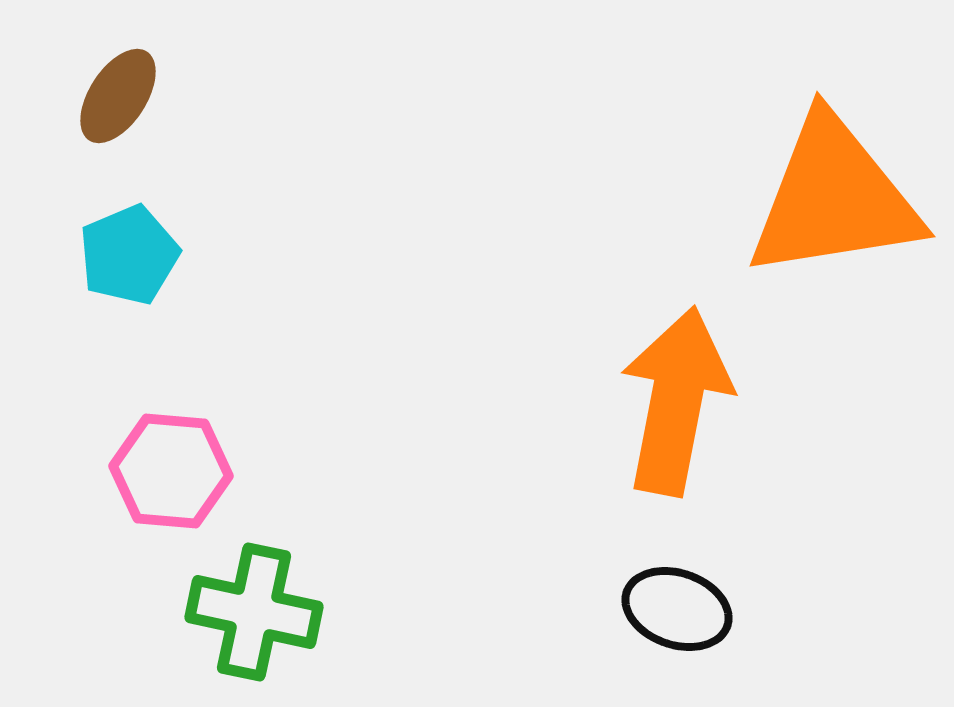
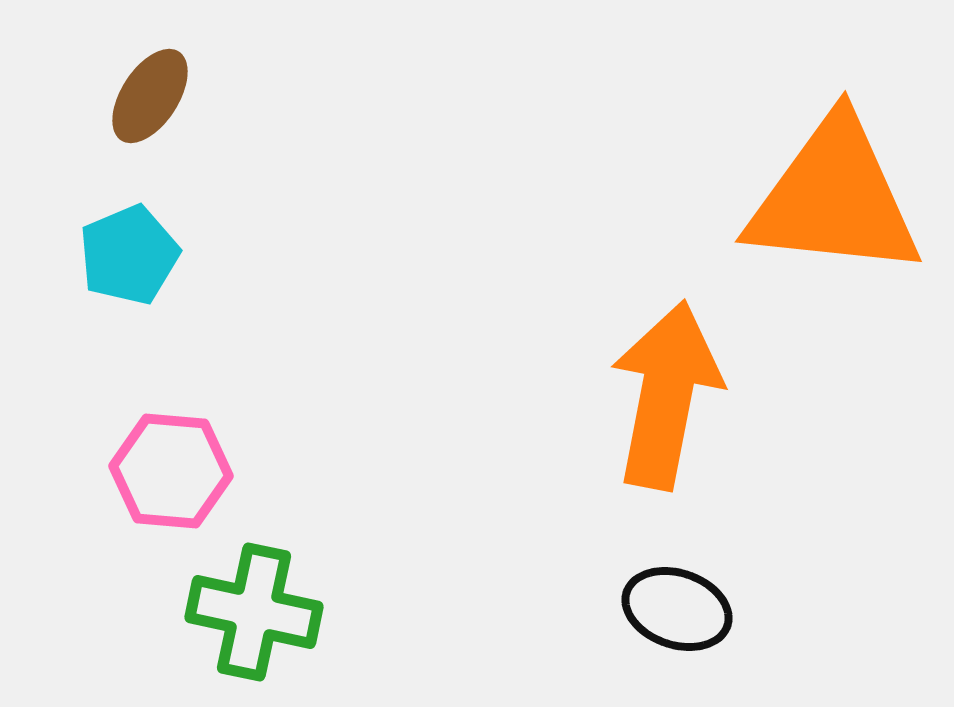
brown ellipse: moved 32 px right
orange triangle: rotated 15 degrees clockwise
orange arrow: moved 10 px left, 6 px up
